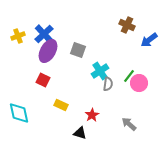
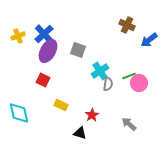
green line: rotated 32 degrees clockwise
